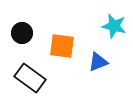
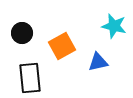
orange square: rotated 36 degrees counterclockwise
blue triangle: rotated 10 degrees clockwise
black rectangle: rotated 48 degrees clockwise
